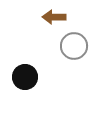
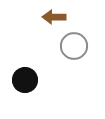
black circle: moved 3 px down
